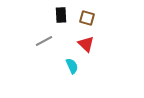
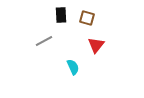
red triangle: moved 10 px right, 1 px down; rotated 24 degrees clockwise
cyan semicircle: moved 1 px right, 1 px down
